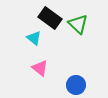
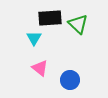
black rectangle: rotated 40 degrees counterclockwise
cyan triangle: rotated 21 degrees clockwise
blue circle: moved 6 px left, 5 px up
